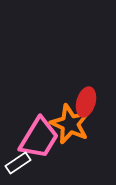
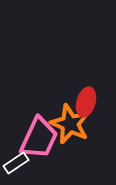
pink trapezoid: rotated 6 degrees counterclockwise
white rectangle: moved 2 px left
